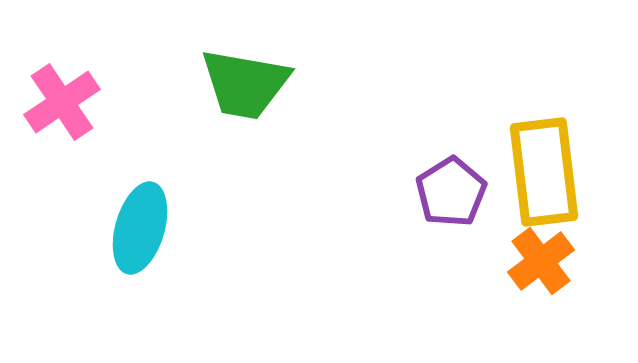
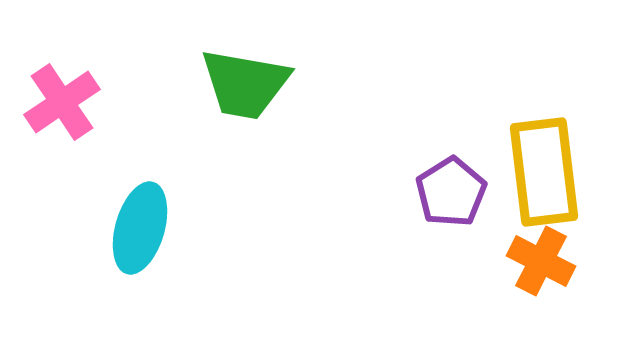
orange cross: rotated 26 degrees counterclockwise
